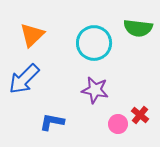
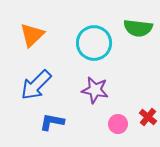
blue arrow: moved 12 px right, 6 px down
red cross: moved 8 px right, 2 px down
